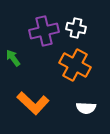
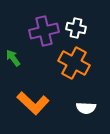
orange cross: moved 1 px left, 2 px up
